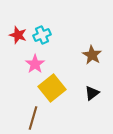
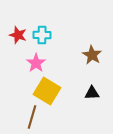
cyan cross: rotated 24 degrees clockwise
pink star: moved 1 px right, 1 px up
yellow square: moved 5 px left, 3 px down; rotated 20 degrees counterclockwise
black triangle: rotated 35 degrees clockwise
brown line: moved 1 px left, 1 px up
